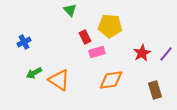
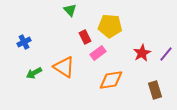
pink rectangle: moved 1 px right, 1 px down; rotated 21 degrees counterclockwise
orange triangle: moved 5 px right, 13 px up
